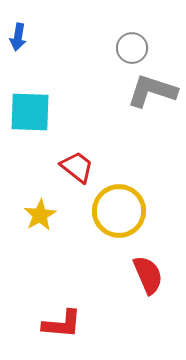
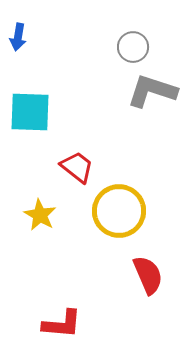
gray circle: moved 1 px right, 1 px up
yellow star: rotated 12 degrees counterclockwise
